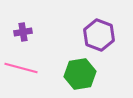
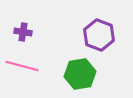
purple cross: rotated 18 degrees clockwise
pink line: moved 1 px right, 2 px up
